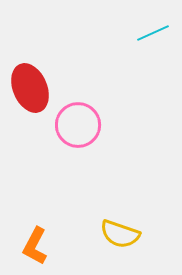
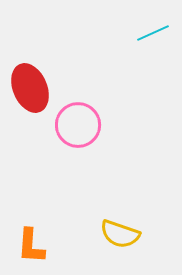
orange L-shape: moved 4 px left; rotated 24 degrees counterclockwise
